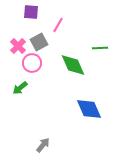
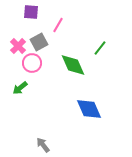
green line: rotated 49 degrees counterclockwise
gray arrow: rotated 77 degrees counterclockwise
